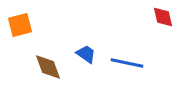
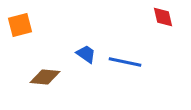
blue line: moved 2 px left, 1 px up
brown diamond: moved 3 px left, 10 px down; rotated 64 degrees counterclockwise
